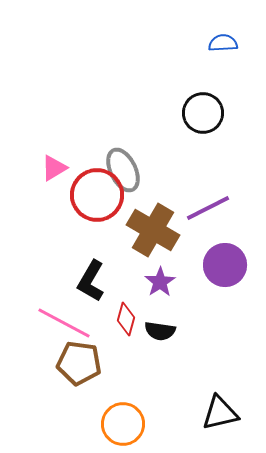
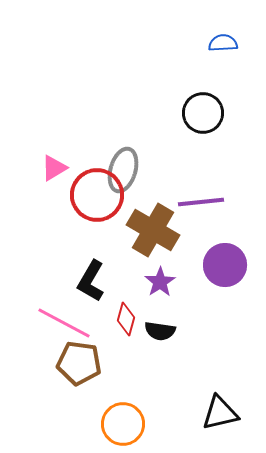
gray ellipse: rotated 42 degrees clockwise
purple line: moved 7 px left, 6 px up; rotated 21 degrees clockwise
